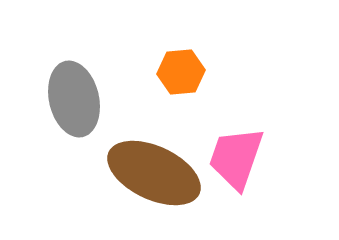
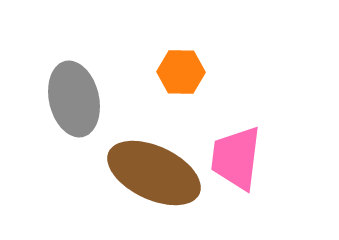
orange hexagon: rotated 6 degrees clockwise
pink trapezoid: rotated 12 degrees counterclockwise
